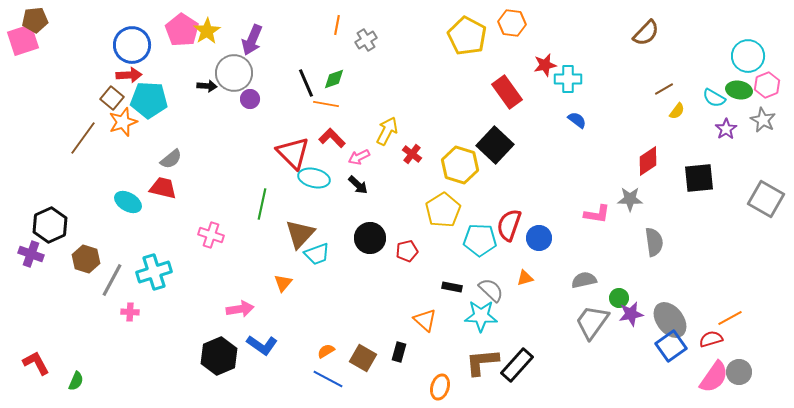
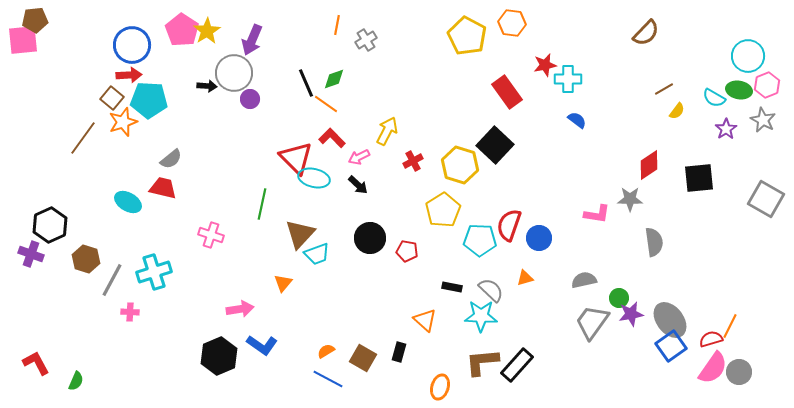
pink square at (23, 40): rotated 12 degrees clockwise
orange line at (326, 104): rotated 25 degrees clockwise
red triangle at (293, 153): moved 3 px right, 5 px down
red cross at (412, 154): moved 1 px right, 7 px down; rotated 24 degrees clockwise
red diamond at (648, 161): moved 1 px right, 4 px down
red pentagon at (407, 251): rotated 25 degrees clockwise
orange line at (730, 318): moved 8 px down; rotated 35 degrees counterclockwise
pink semicircle at (714, 377): moved 1 px left, 9 px up
